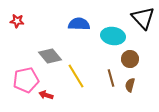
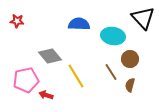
brown line: moved 6 px up; rotated 18 degrees counterclockwise
